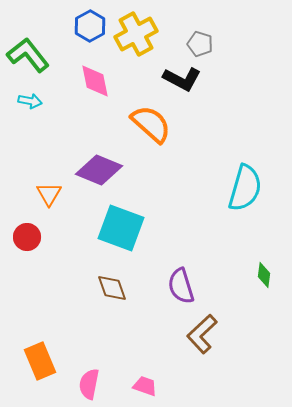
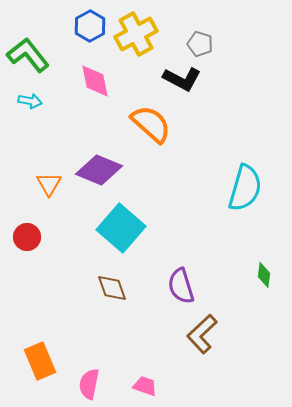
orange triangle: moved 10 px up
cyan square: rotated 21 degrees clockwise
